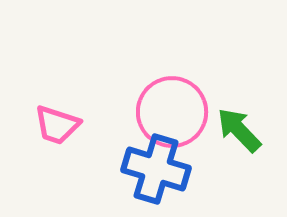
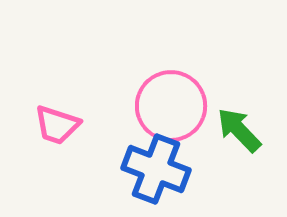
pink circle: moved 1 px left, 6 px up
blue cross: rotated 4 degrees clockwise
